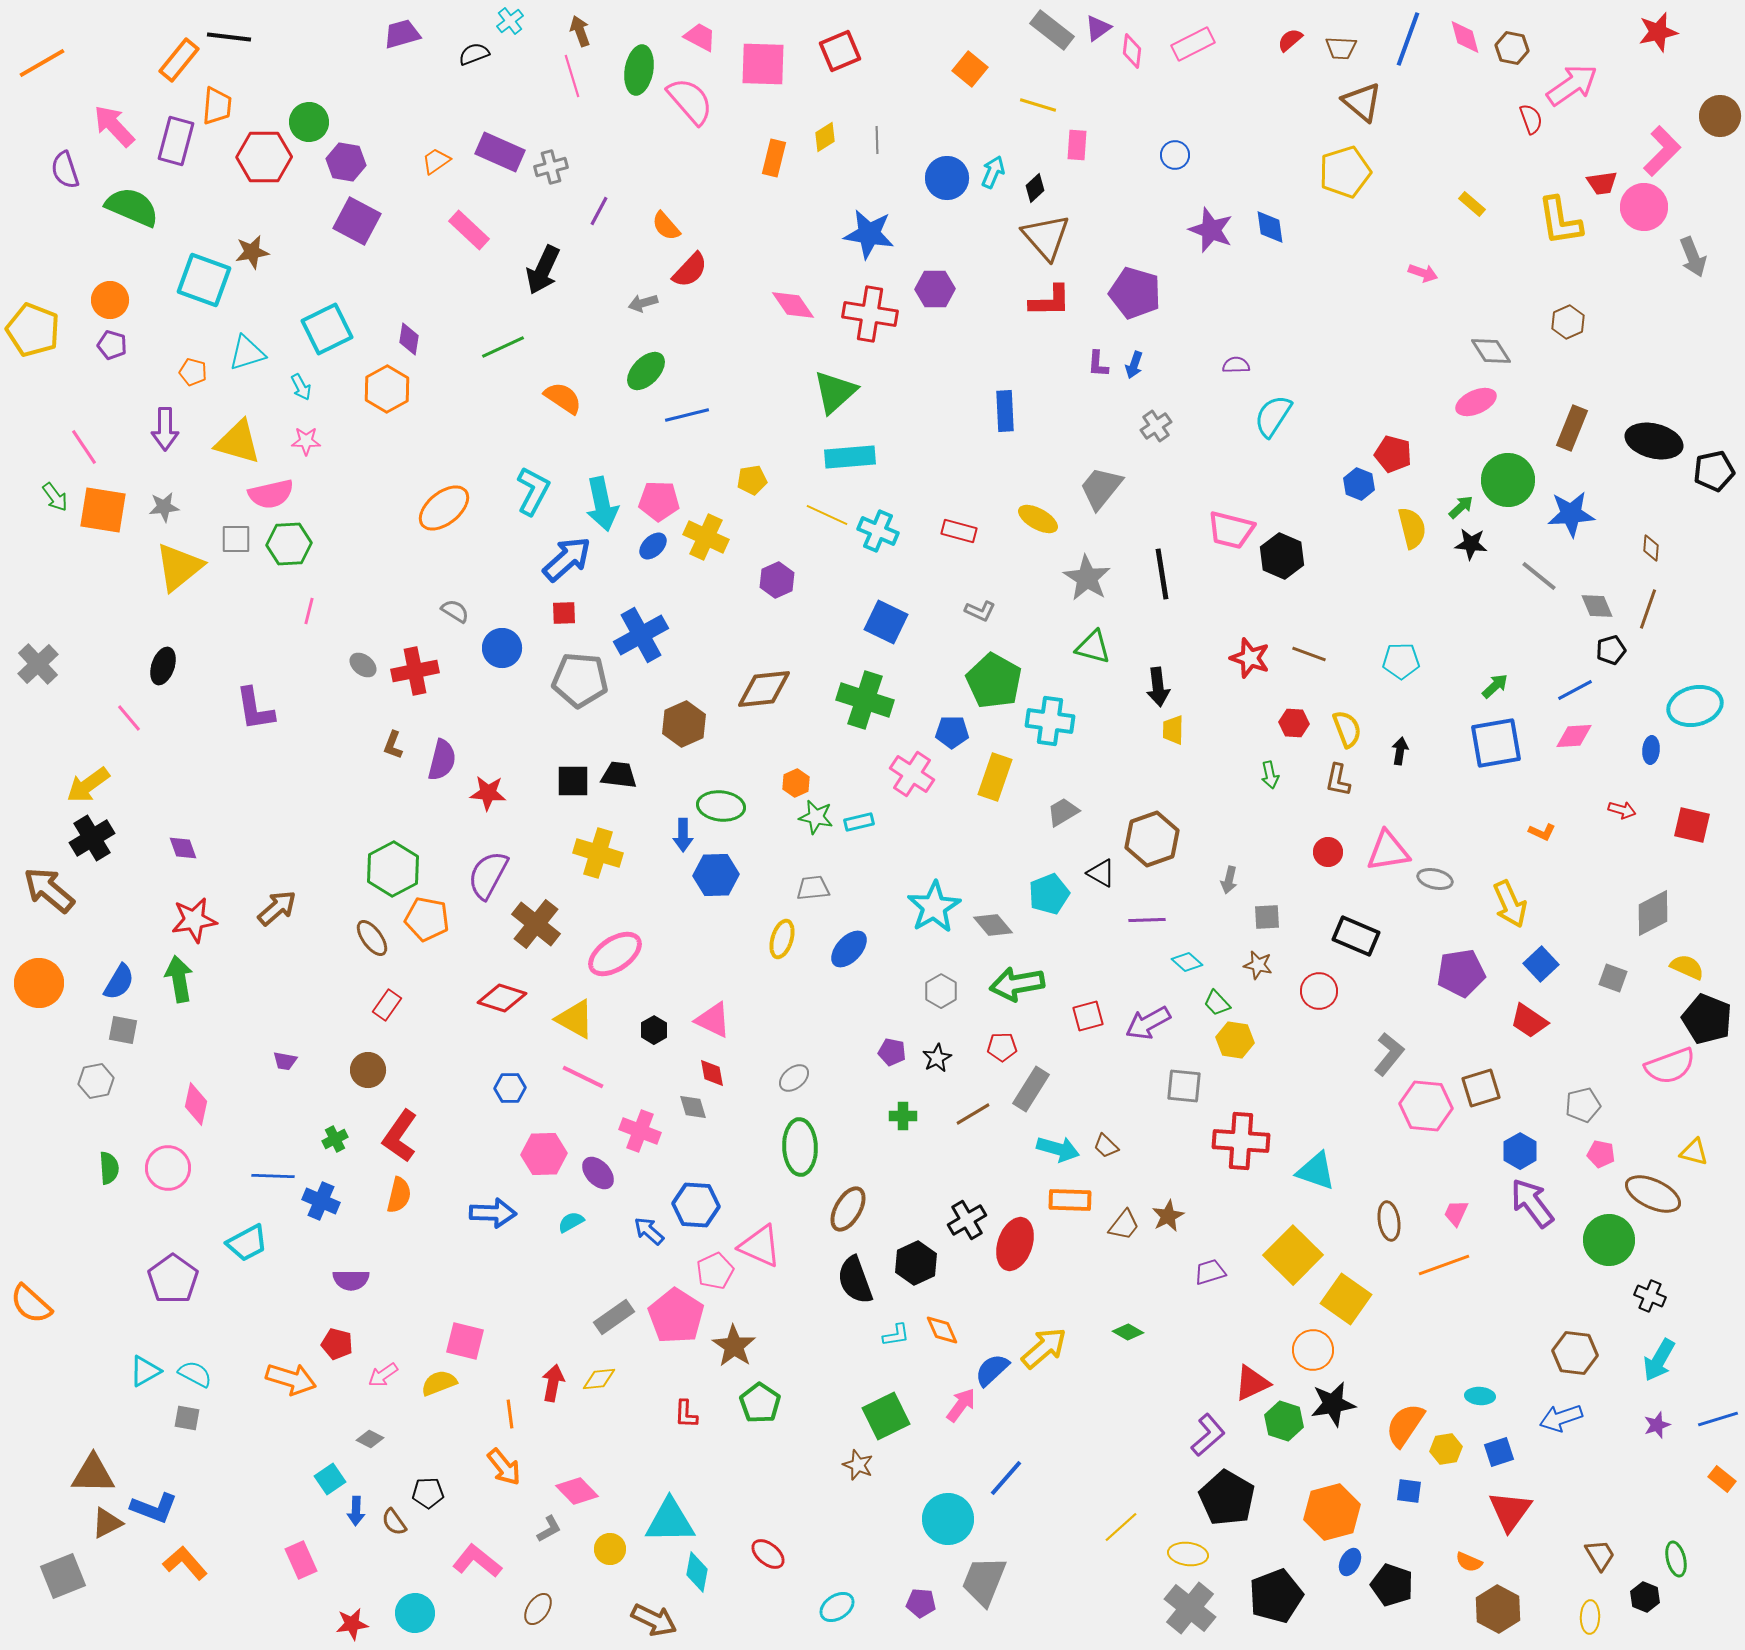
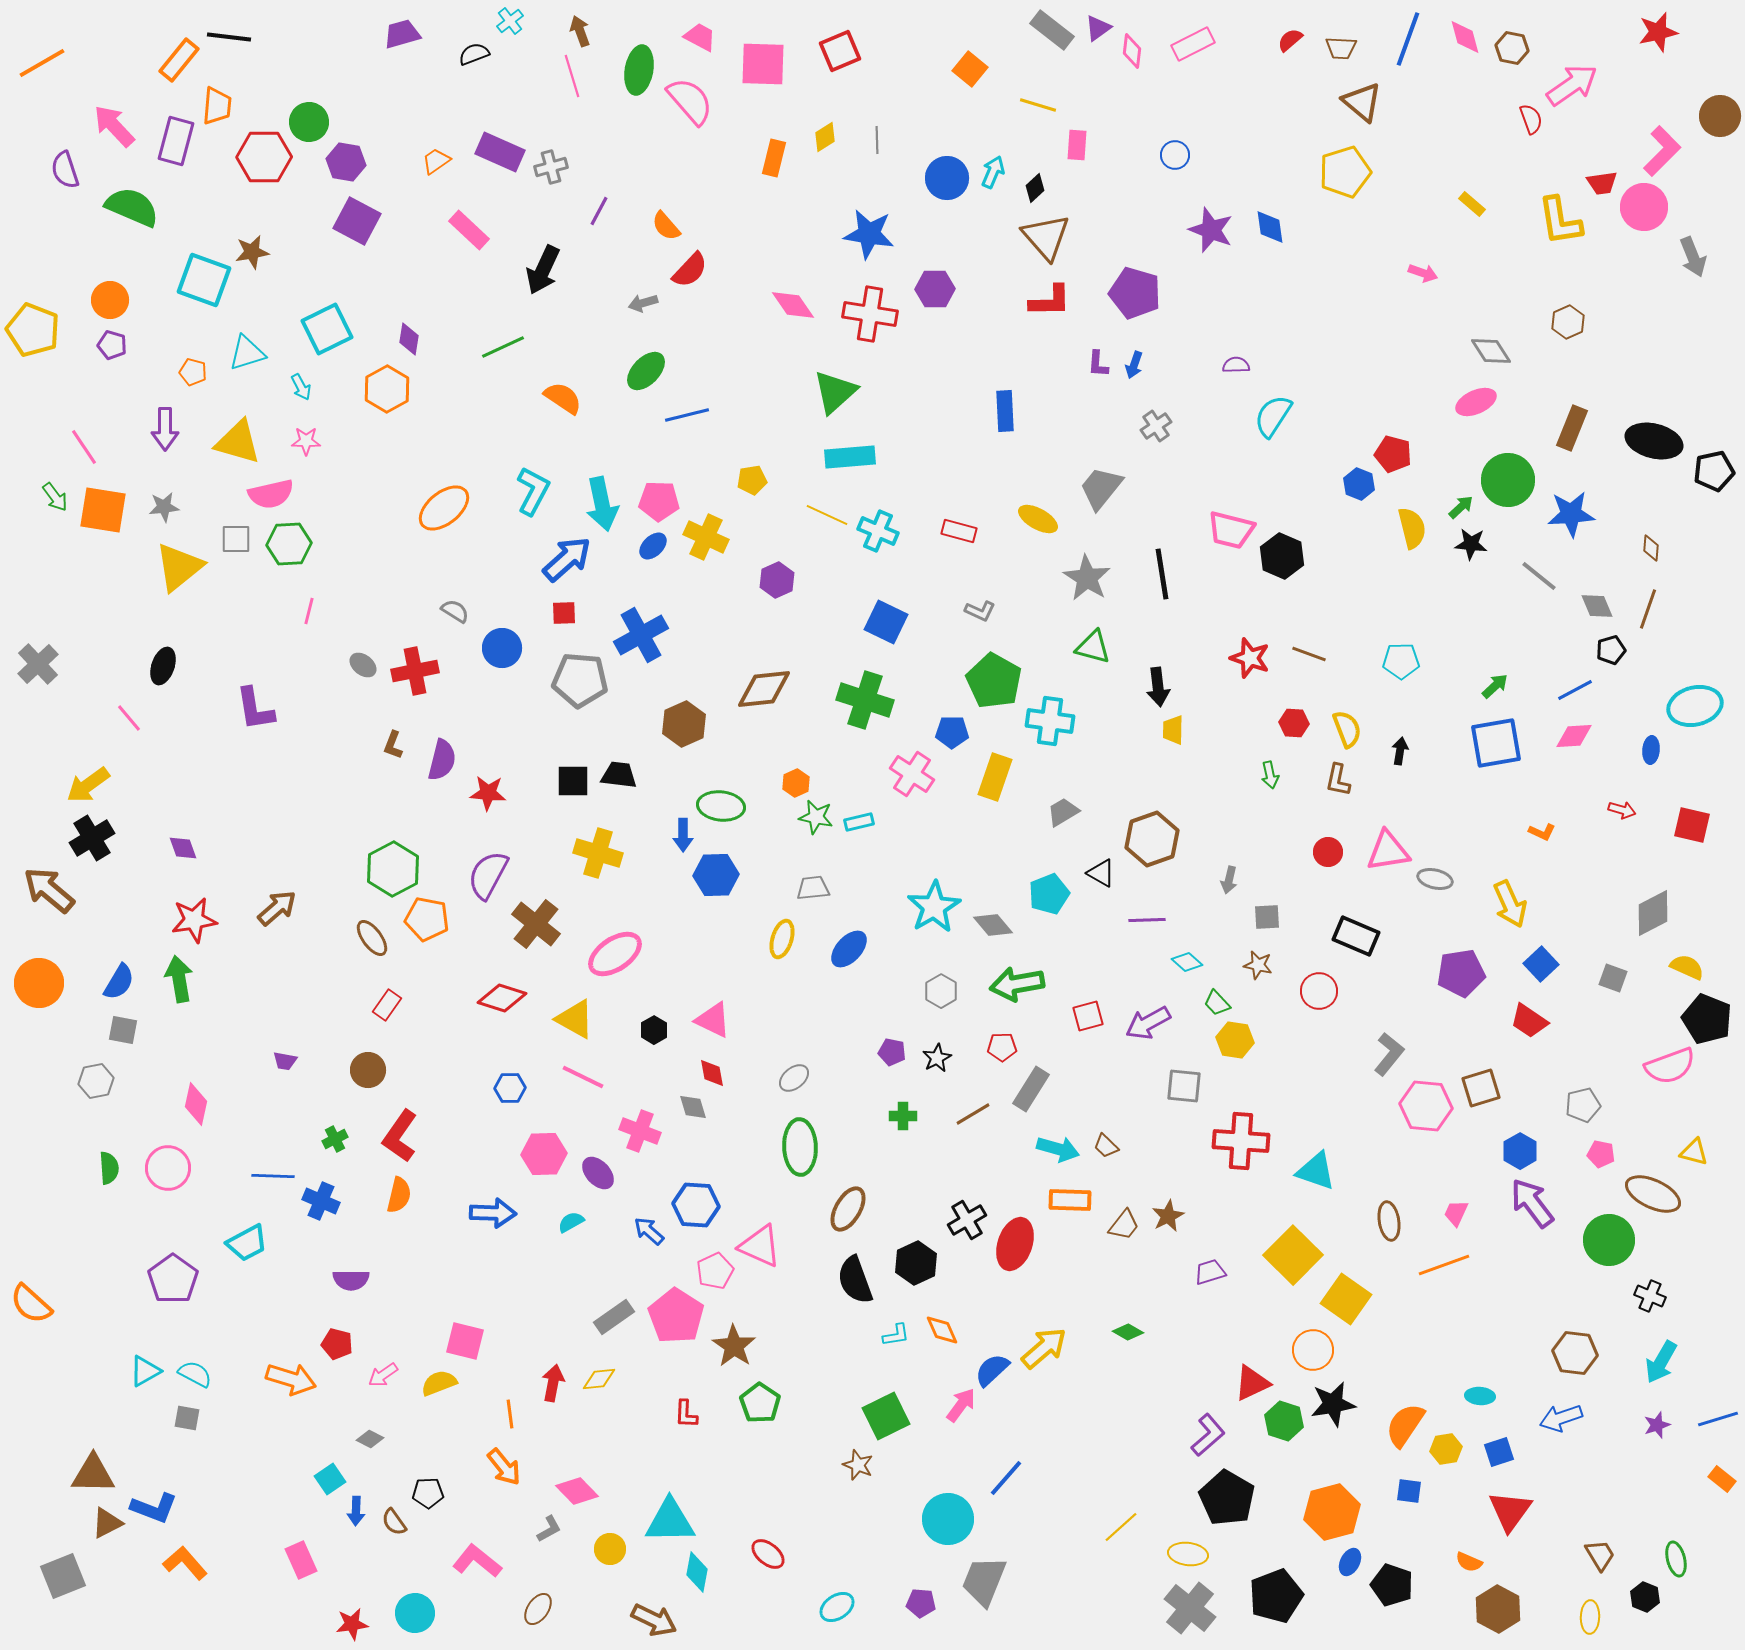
cyan arrow at (1659, 1360): moved 2 px right, 2 px down
